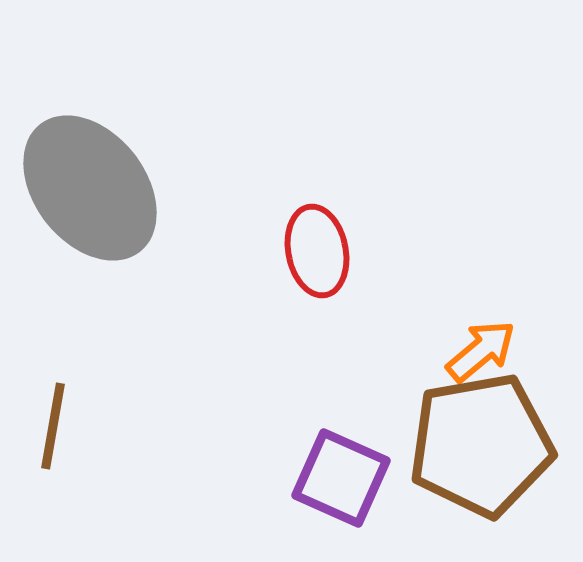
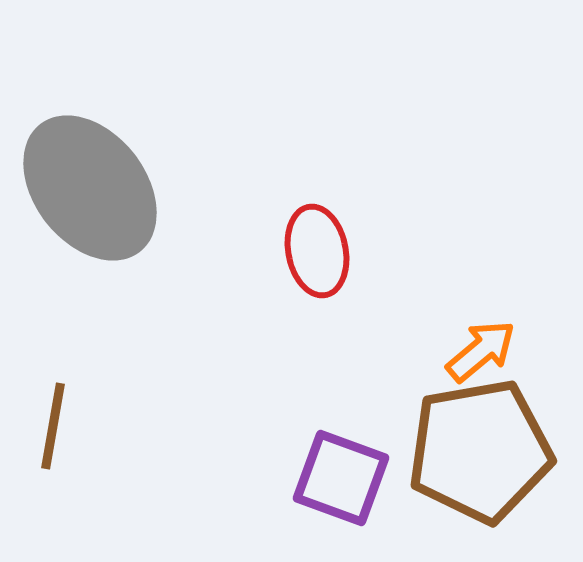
brown pentagon: moved 1 px left, 6 px down
purple square: rotated 4 degrees counterclockwise
